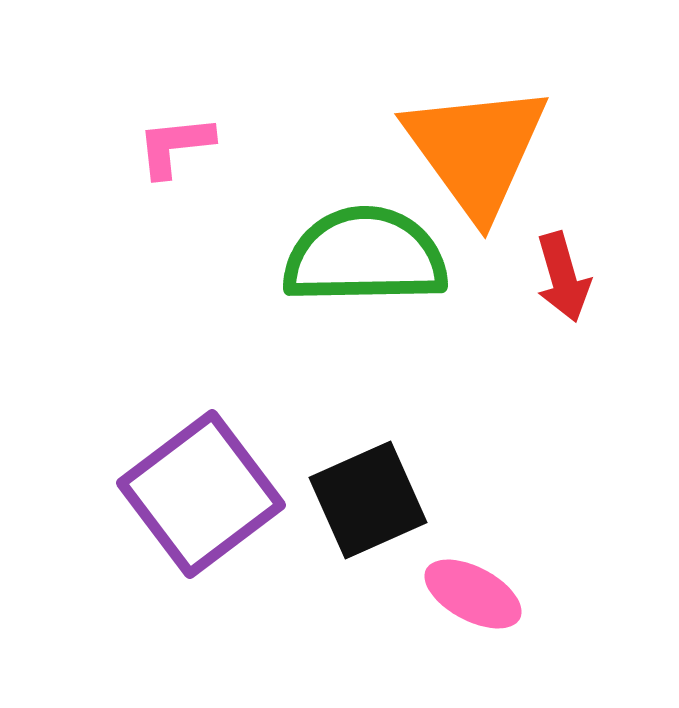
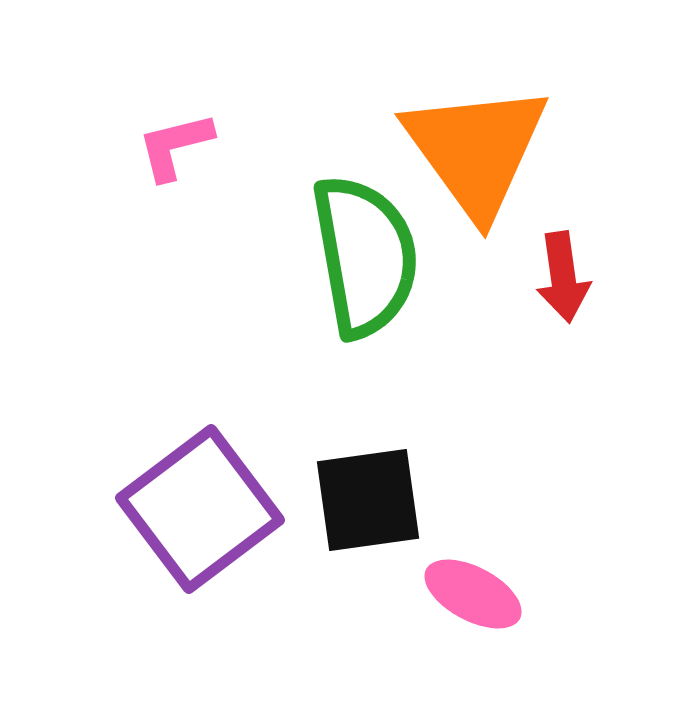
pink L-shape: rotated 8 degrees counterclockwise
green semicircle: rotated 81 degrees clockwise
red arrow: rotated 8 degrees clockwise
purple square: moved 1 px left, 15 px down
black square: rotated 16 degrees clockwise
